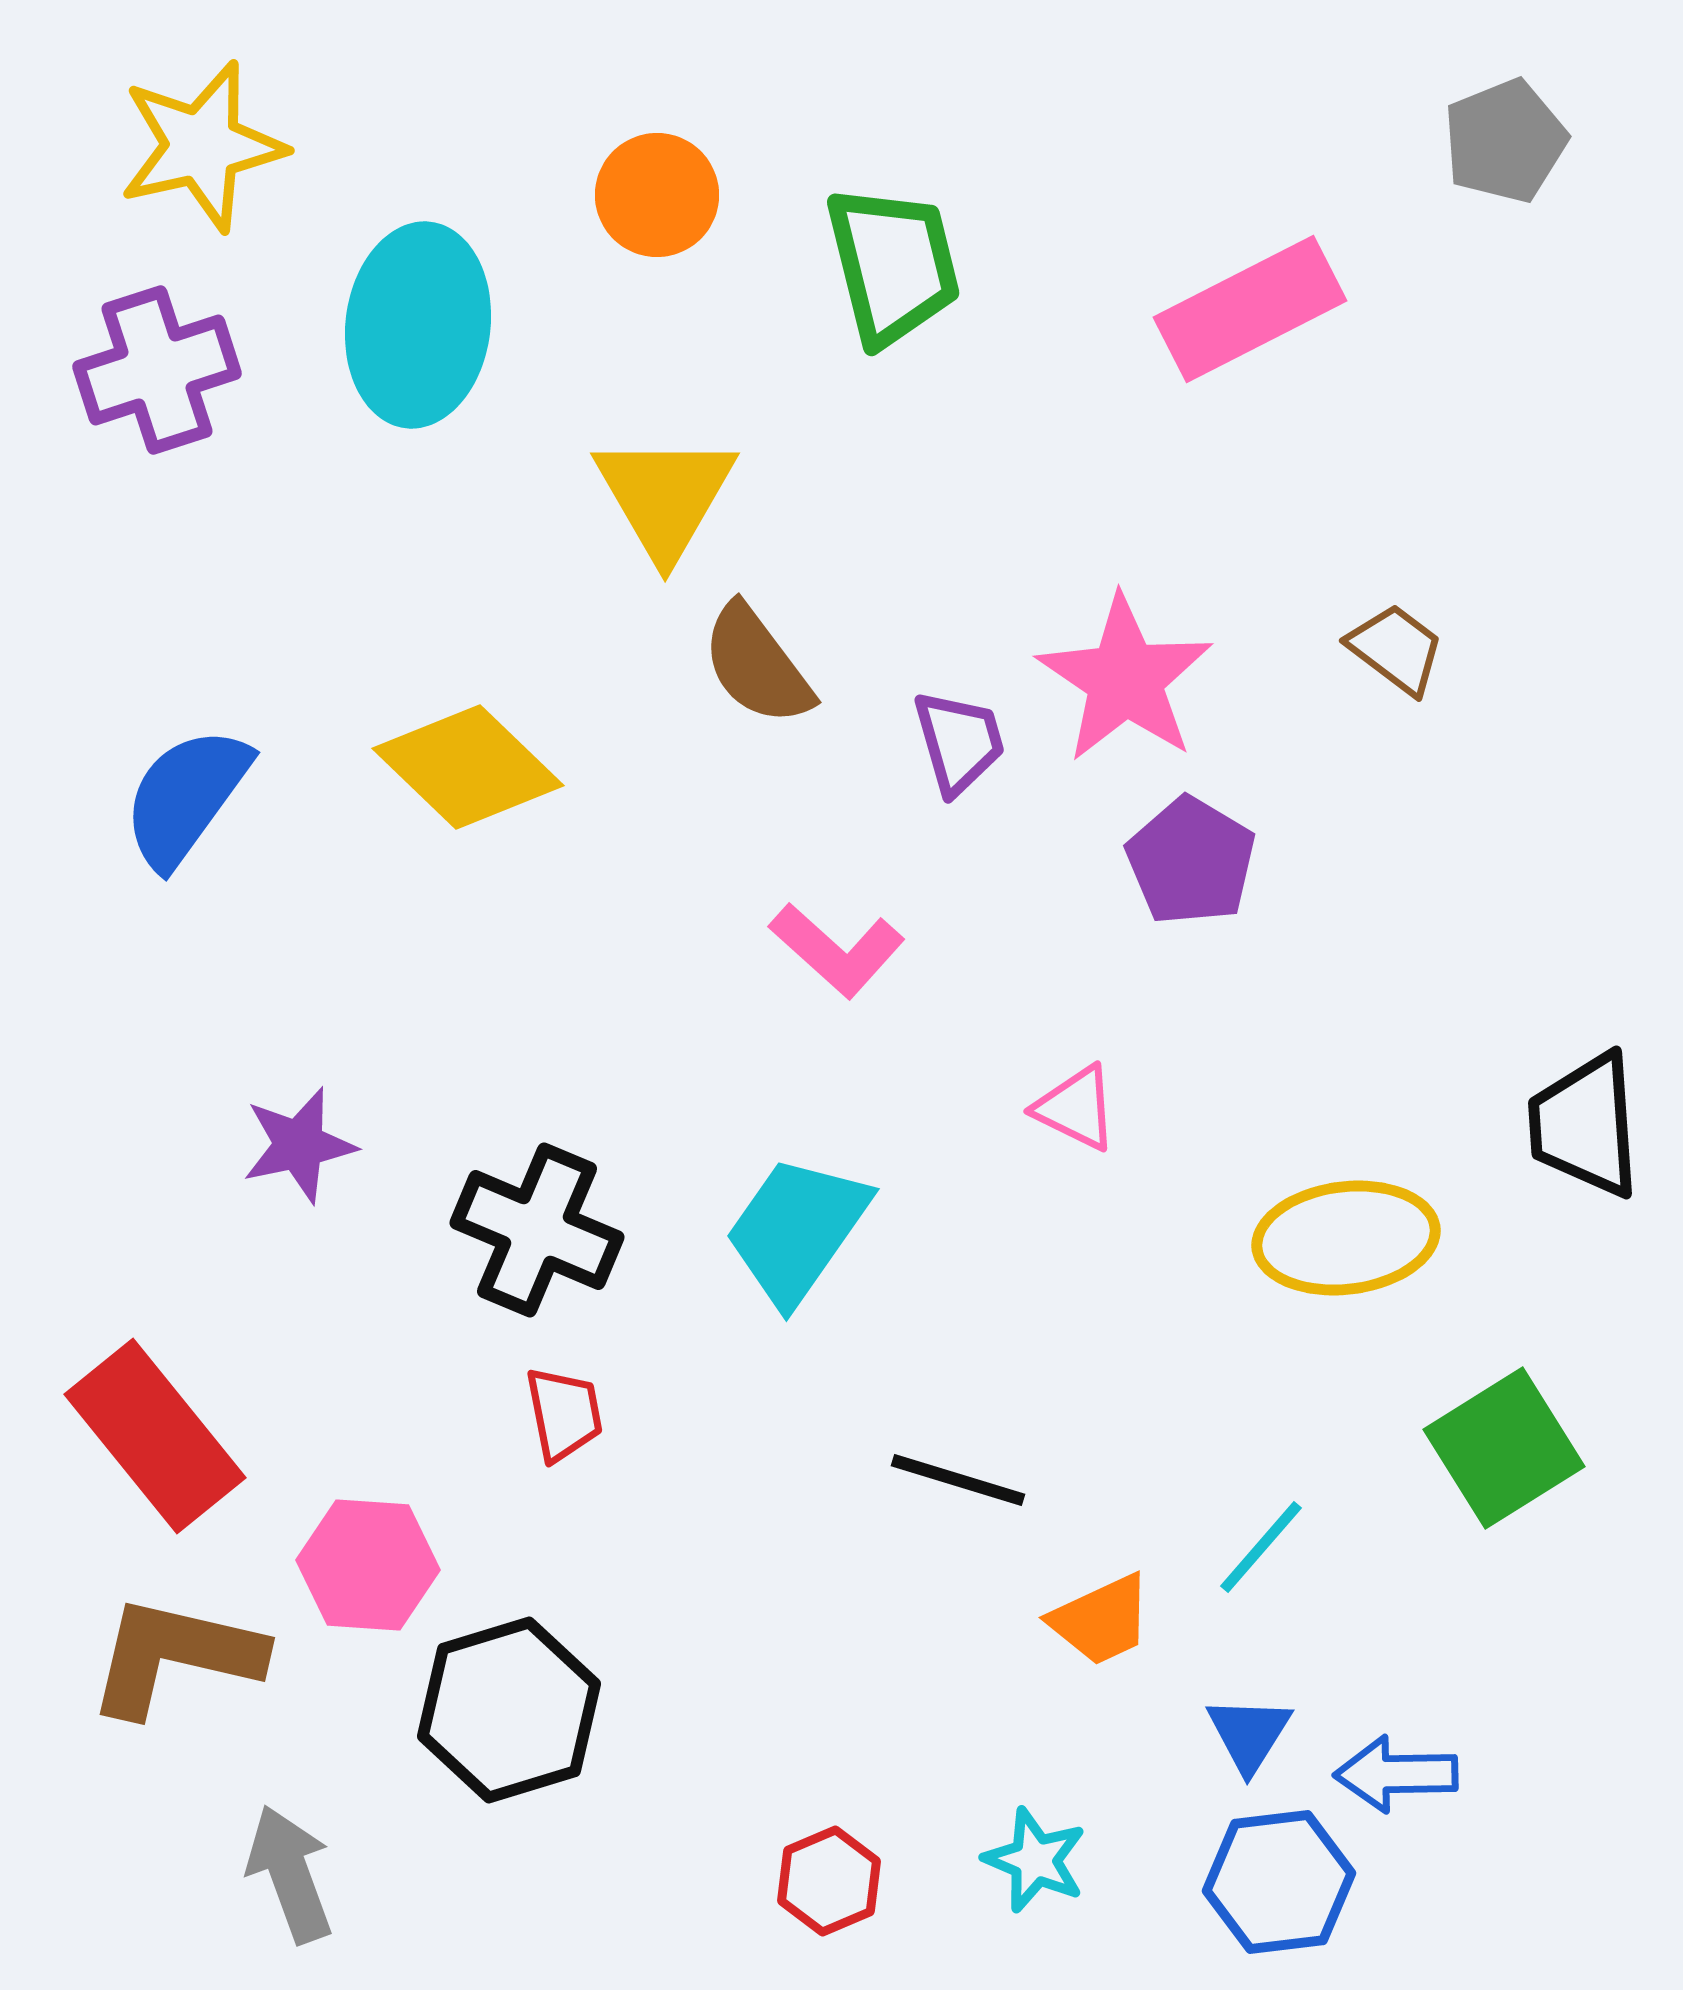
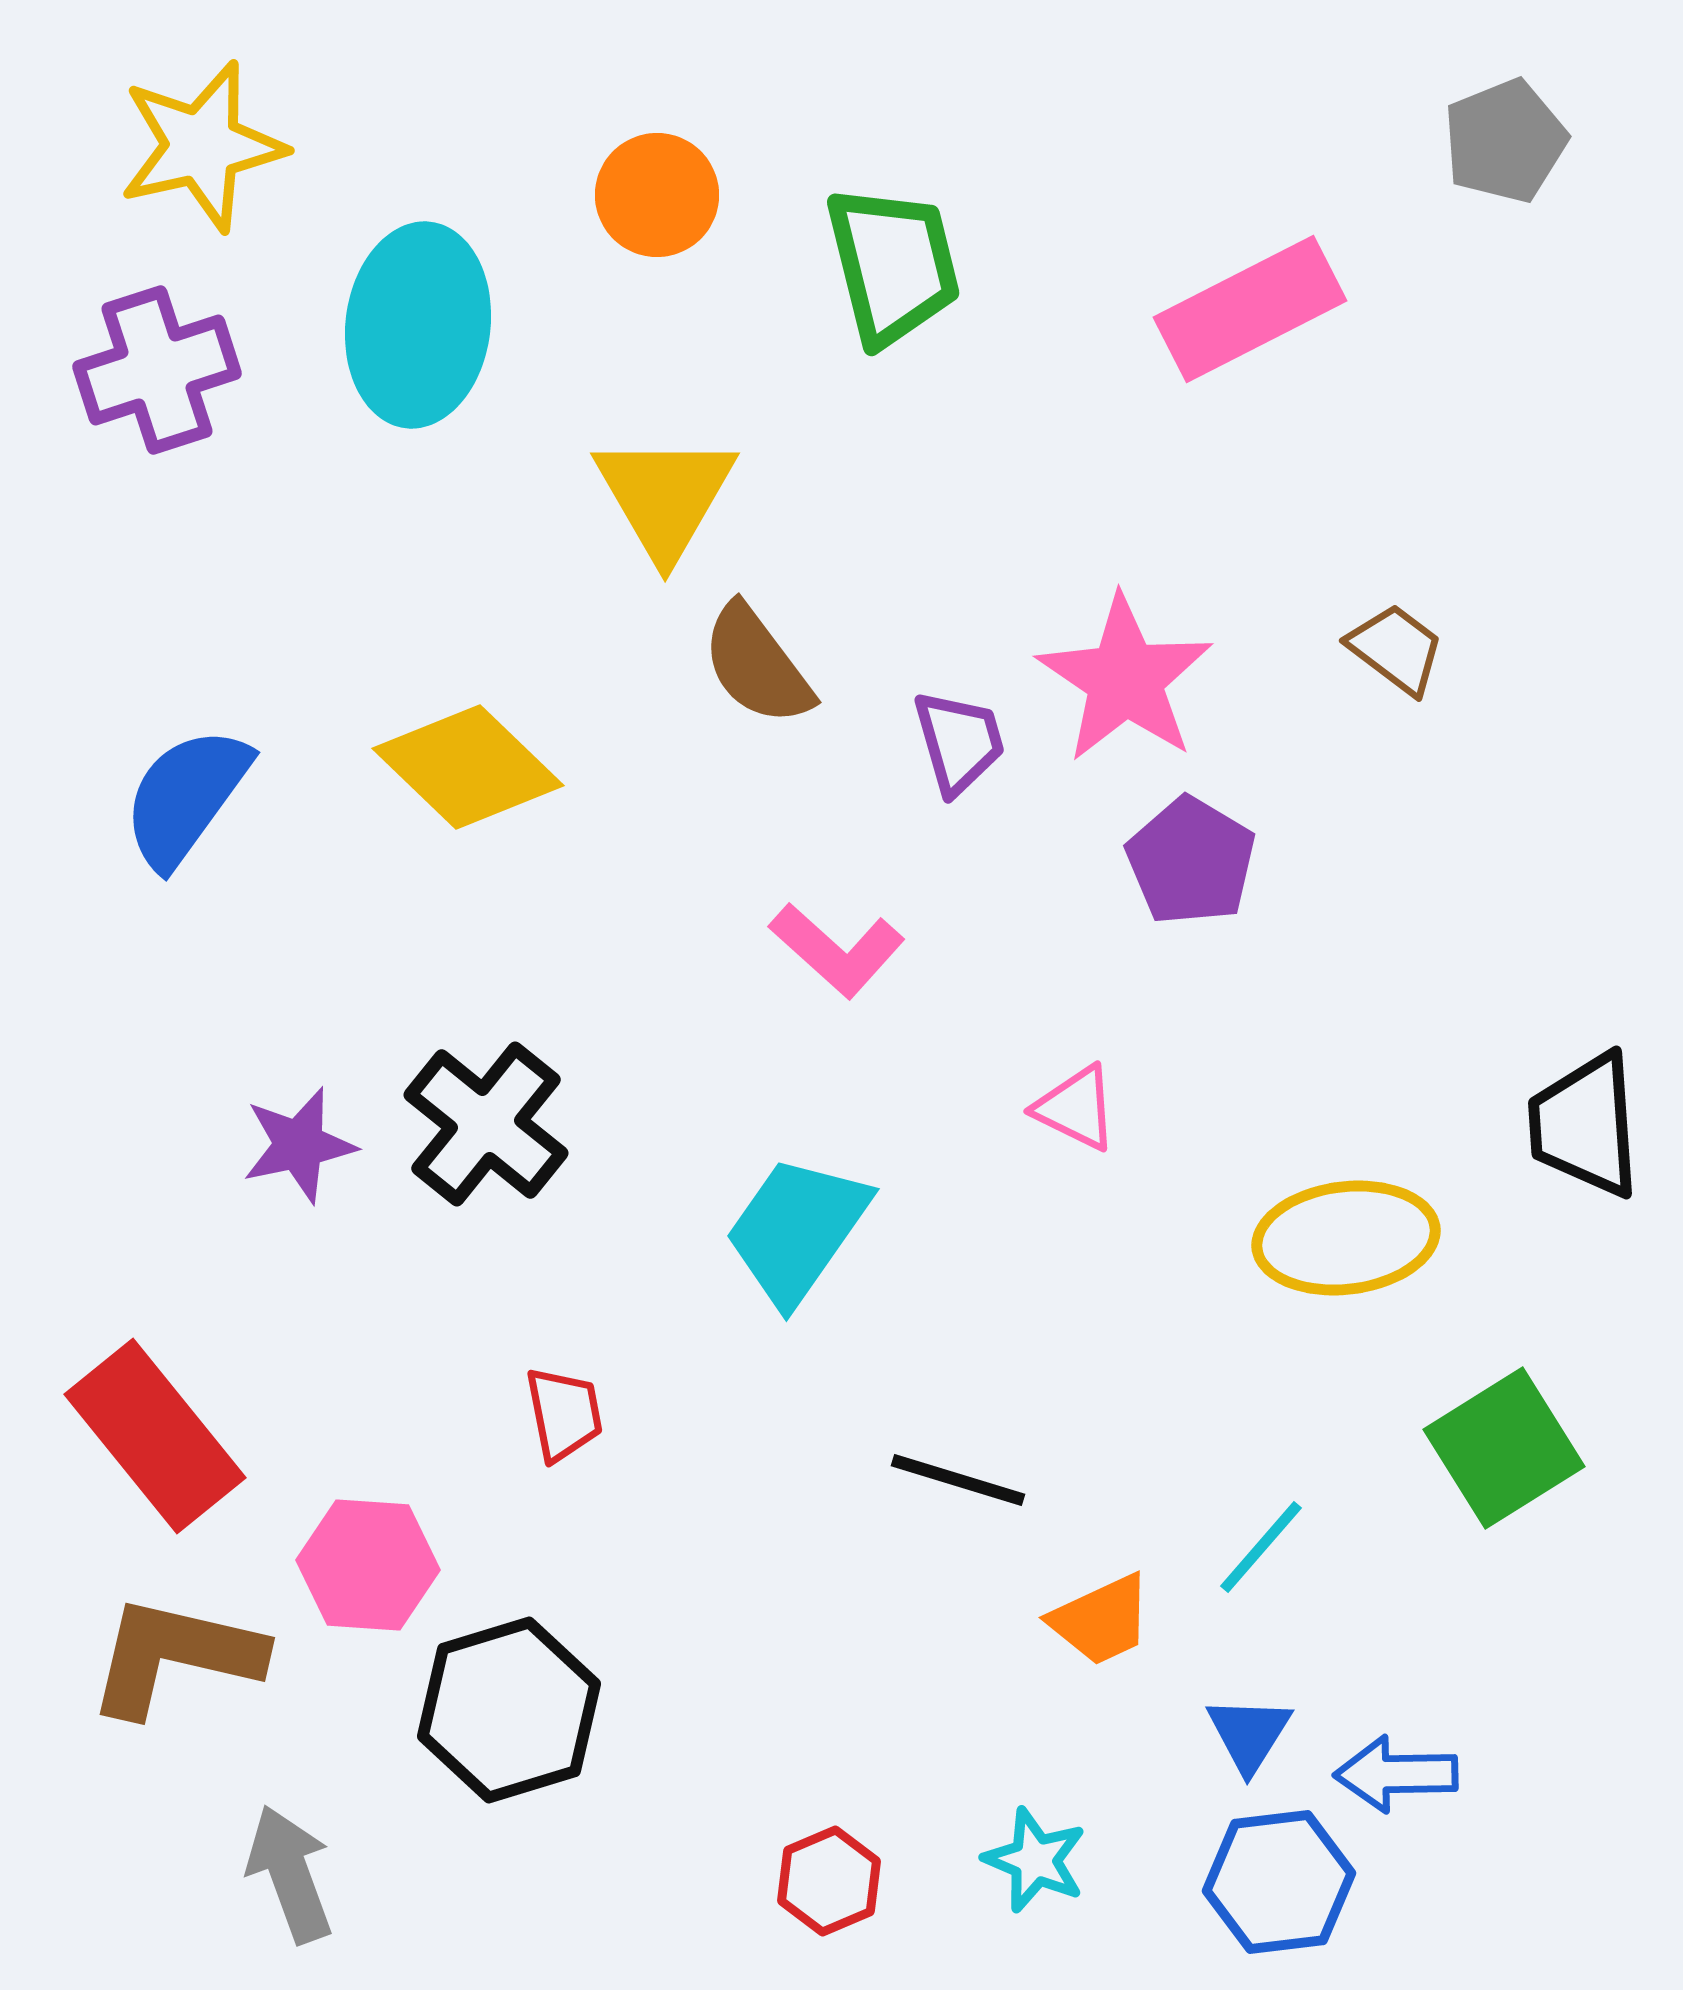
black cross: moved 51 px left, 106 px up; rotated 16 degrees clockwise
